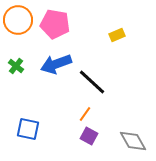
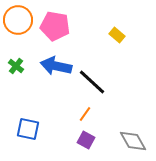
pink pentagon: moved 2 px down
yellow rectangle: rotated 63 degrees clockwise
blue arrow: moved 2 px down; rotated 32 degrees clockwise
purple square: moved 3 px left, 4 px down
